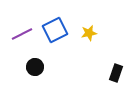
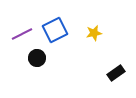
yellow star: moved 5 px right
black circle: moved 2 px right, 9 px up
black rectangle: rotated 36 degrees clockwise
